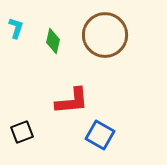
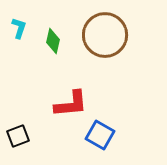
cyan L-shape: moved 3 px right
red L-shape: moved 1 px left, 3 px down
black square: moved 4 px left, 4 px down
